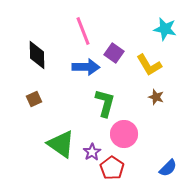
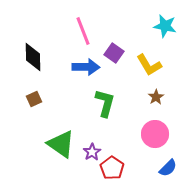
cyan star: moved 3 px up
black diamond: moved 4 px left, 2 px down
brown star: rotated 21 degrees clockwise
pink circle: moved 31 px right
